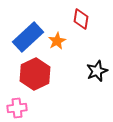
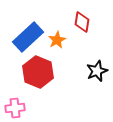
red diamond: moved 1 px right, 3 px down
orange star: moved 1 px up
red hexagon: moved 3 px right, 2 px up; rotated 12 degrees counterclockwise
pink cross: moved 2 px left
